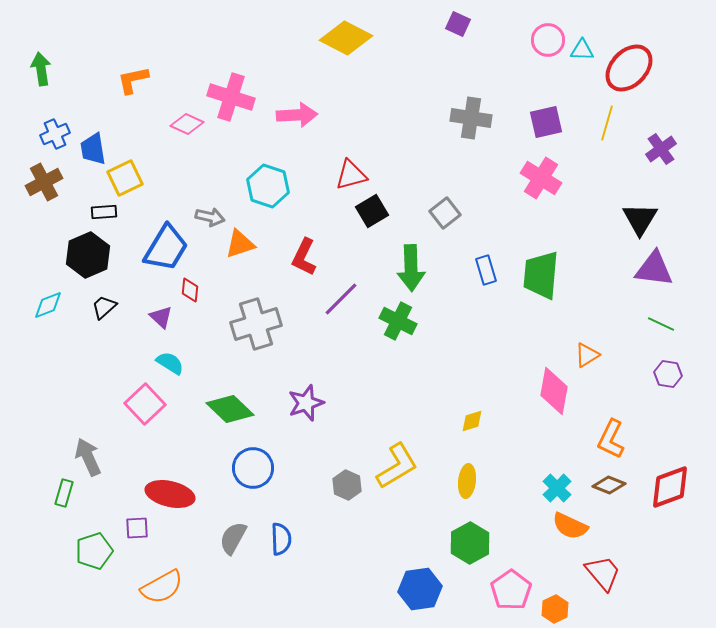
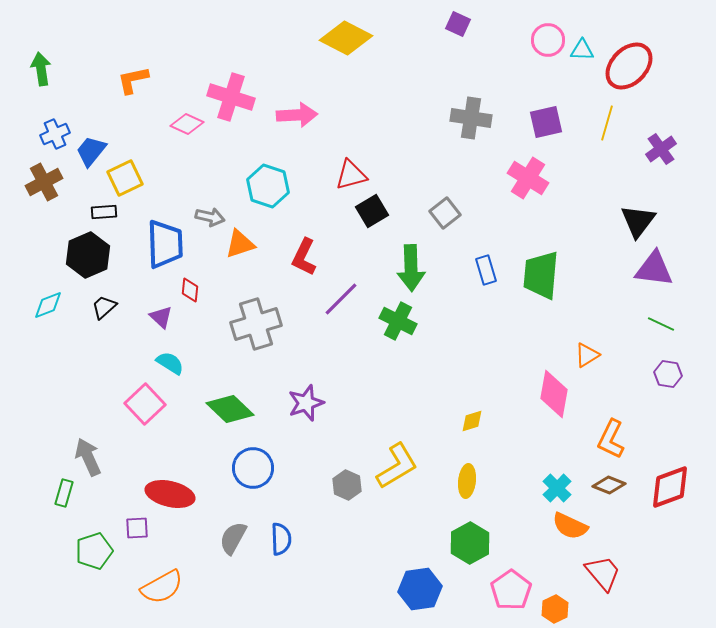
red ellipse at (629, 68): moved 2 px up
blue trapezoid at (93, 149): moved 2 px left, 2 px down; rotated 48 degrees clockwise
pink cross at (541, 178): moved 13 px left
black triangle at (640, 219): moved 2 px left, 2 px down; rotated 6 degrees clockwise
blue trapezoid at (166, 248): moved 1 px left, 4 px up; rotated 33 degrees counterclockwise
pink diamond at (554, 391): moved 3 px down
